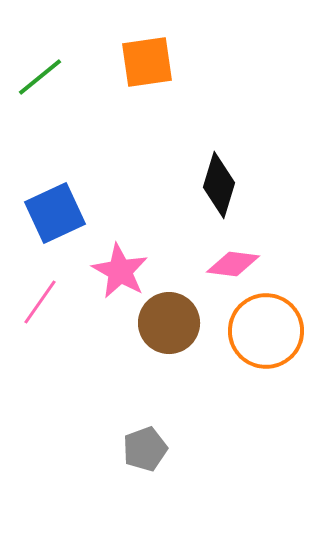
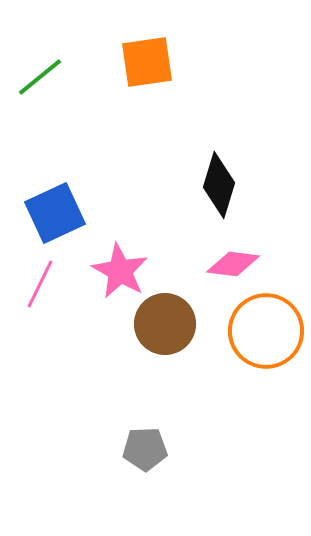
pink line: moved 18 px up; rotated 9 degrees counterclockwise
brown circle: moved 4 px left, 1 px down
gray pentagon: rotated 18 degrees clockwise
